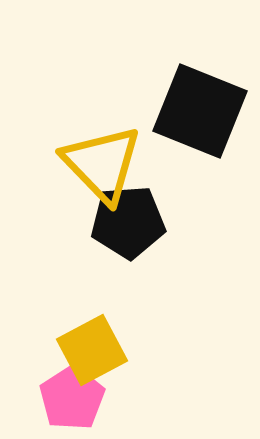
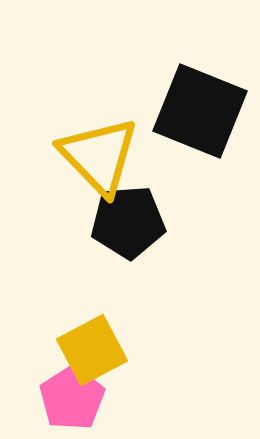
yellow triangle: moved 3 px left, 8 px up
